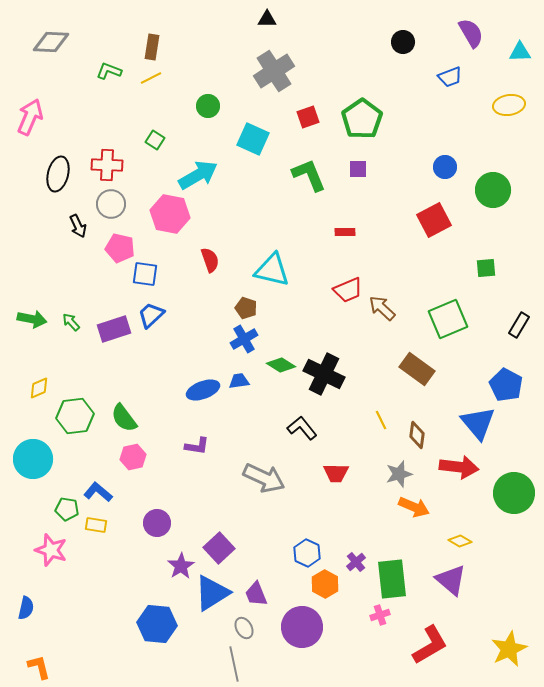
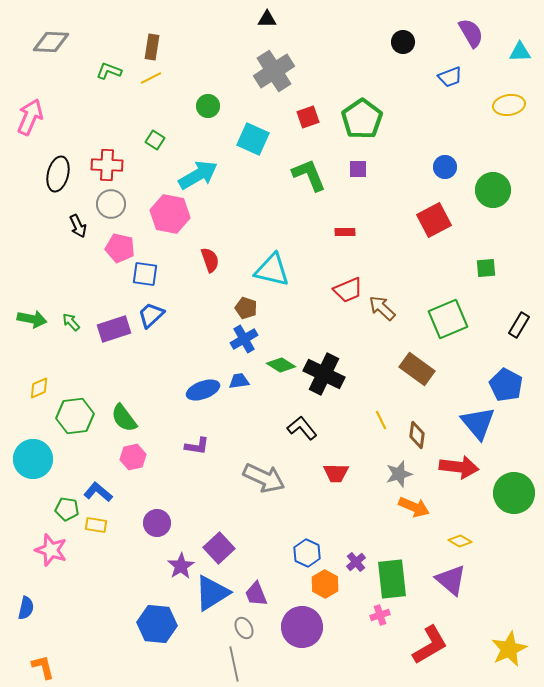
orange L-shape at (39, 667): moved 4 px right
